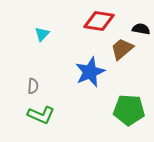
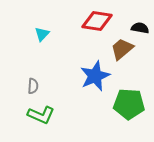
red diamond: moved 2 px left
black semicircle: moved 1 px left, 1 px up
blue star: moved 5 px right, 4 px down
green pentagon: moved 6 px up
